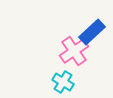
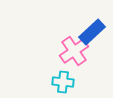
cyan cross: rotated 25 degrees counterclockwise
